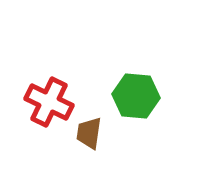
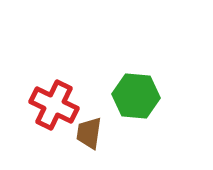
red cross: moved 5 px right, 3 px down
